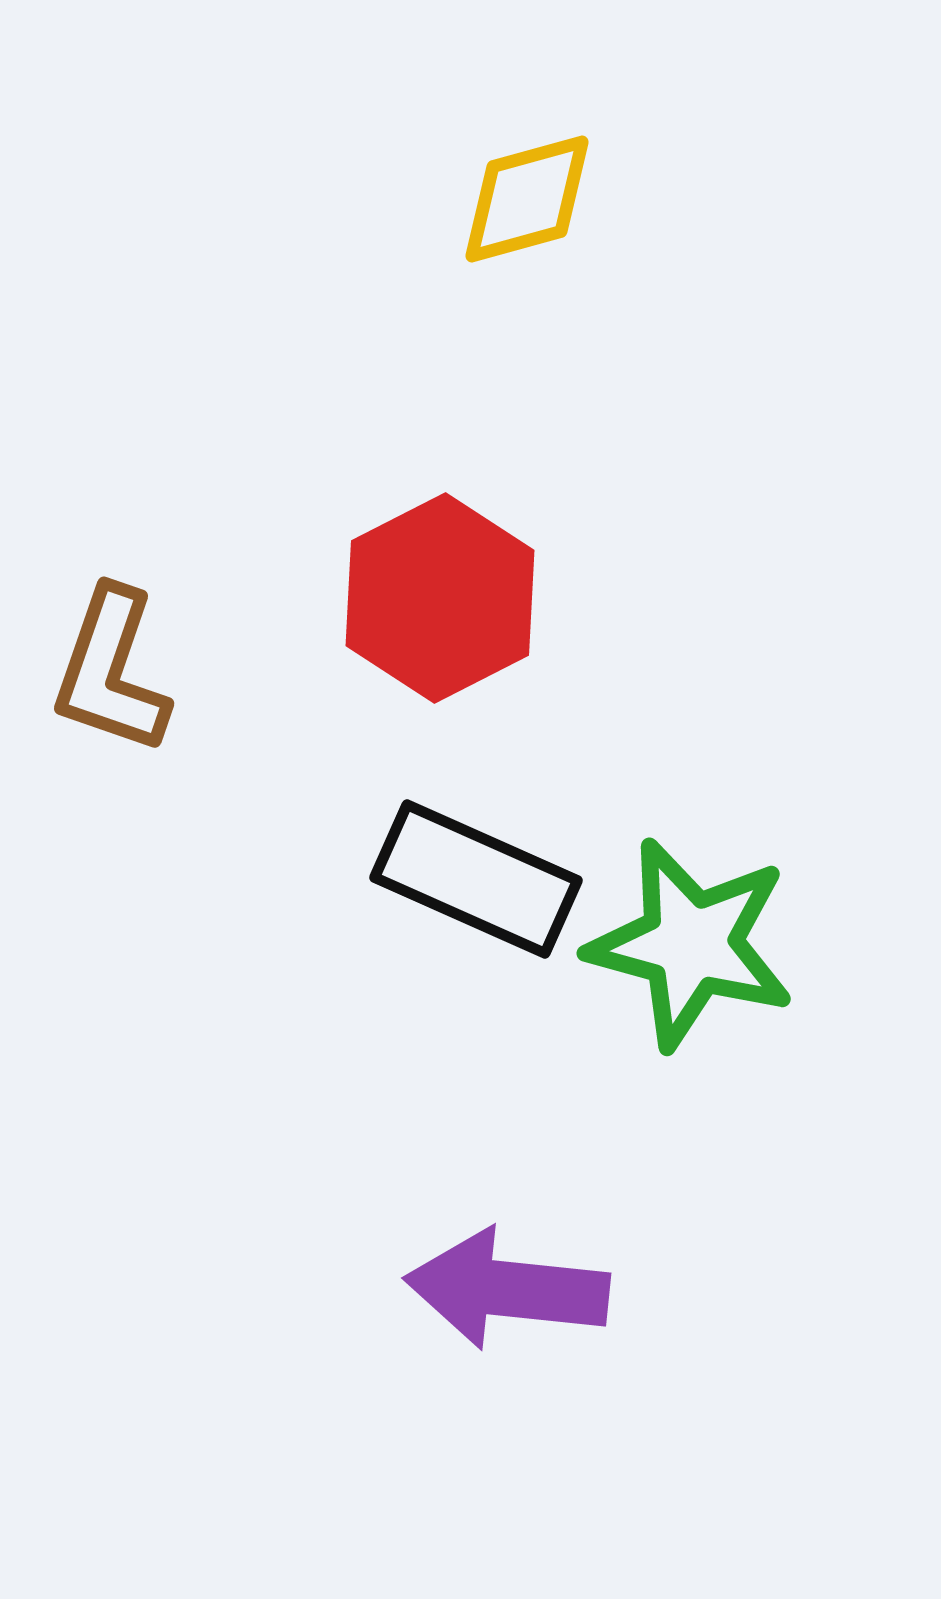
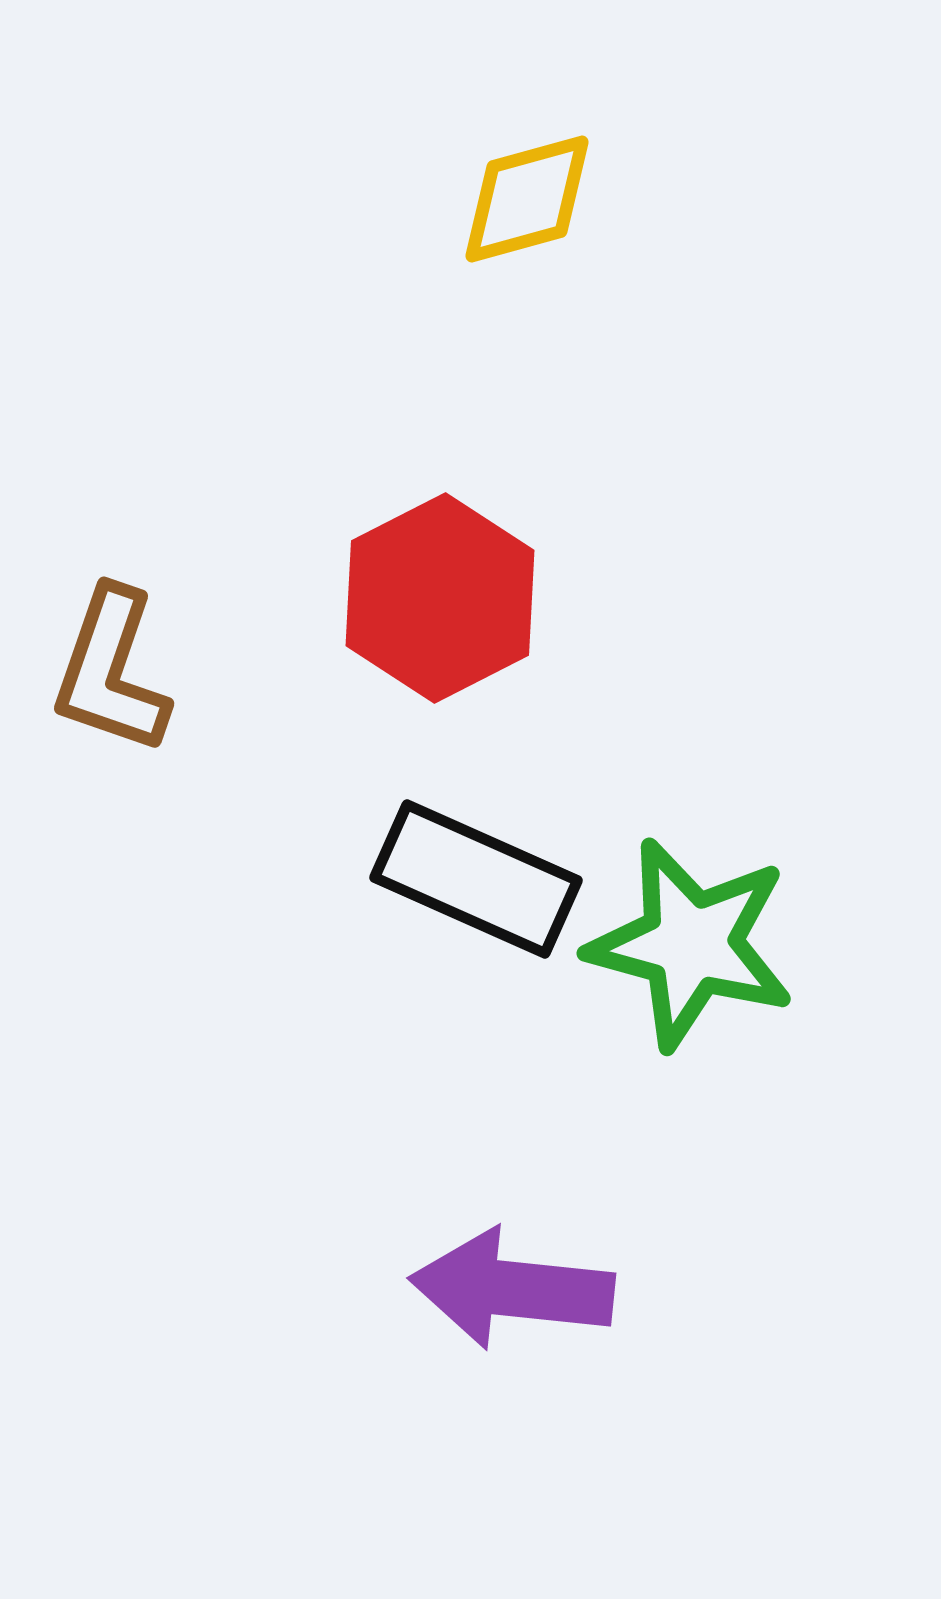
purple arrow: moved 5 px right
